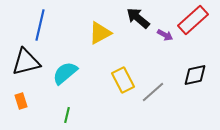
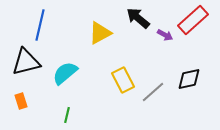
black diamond: moved 6 px left, 4 px down
